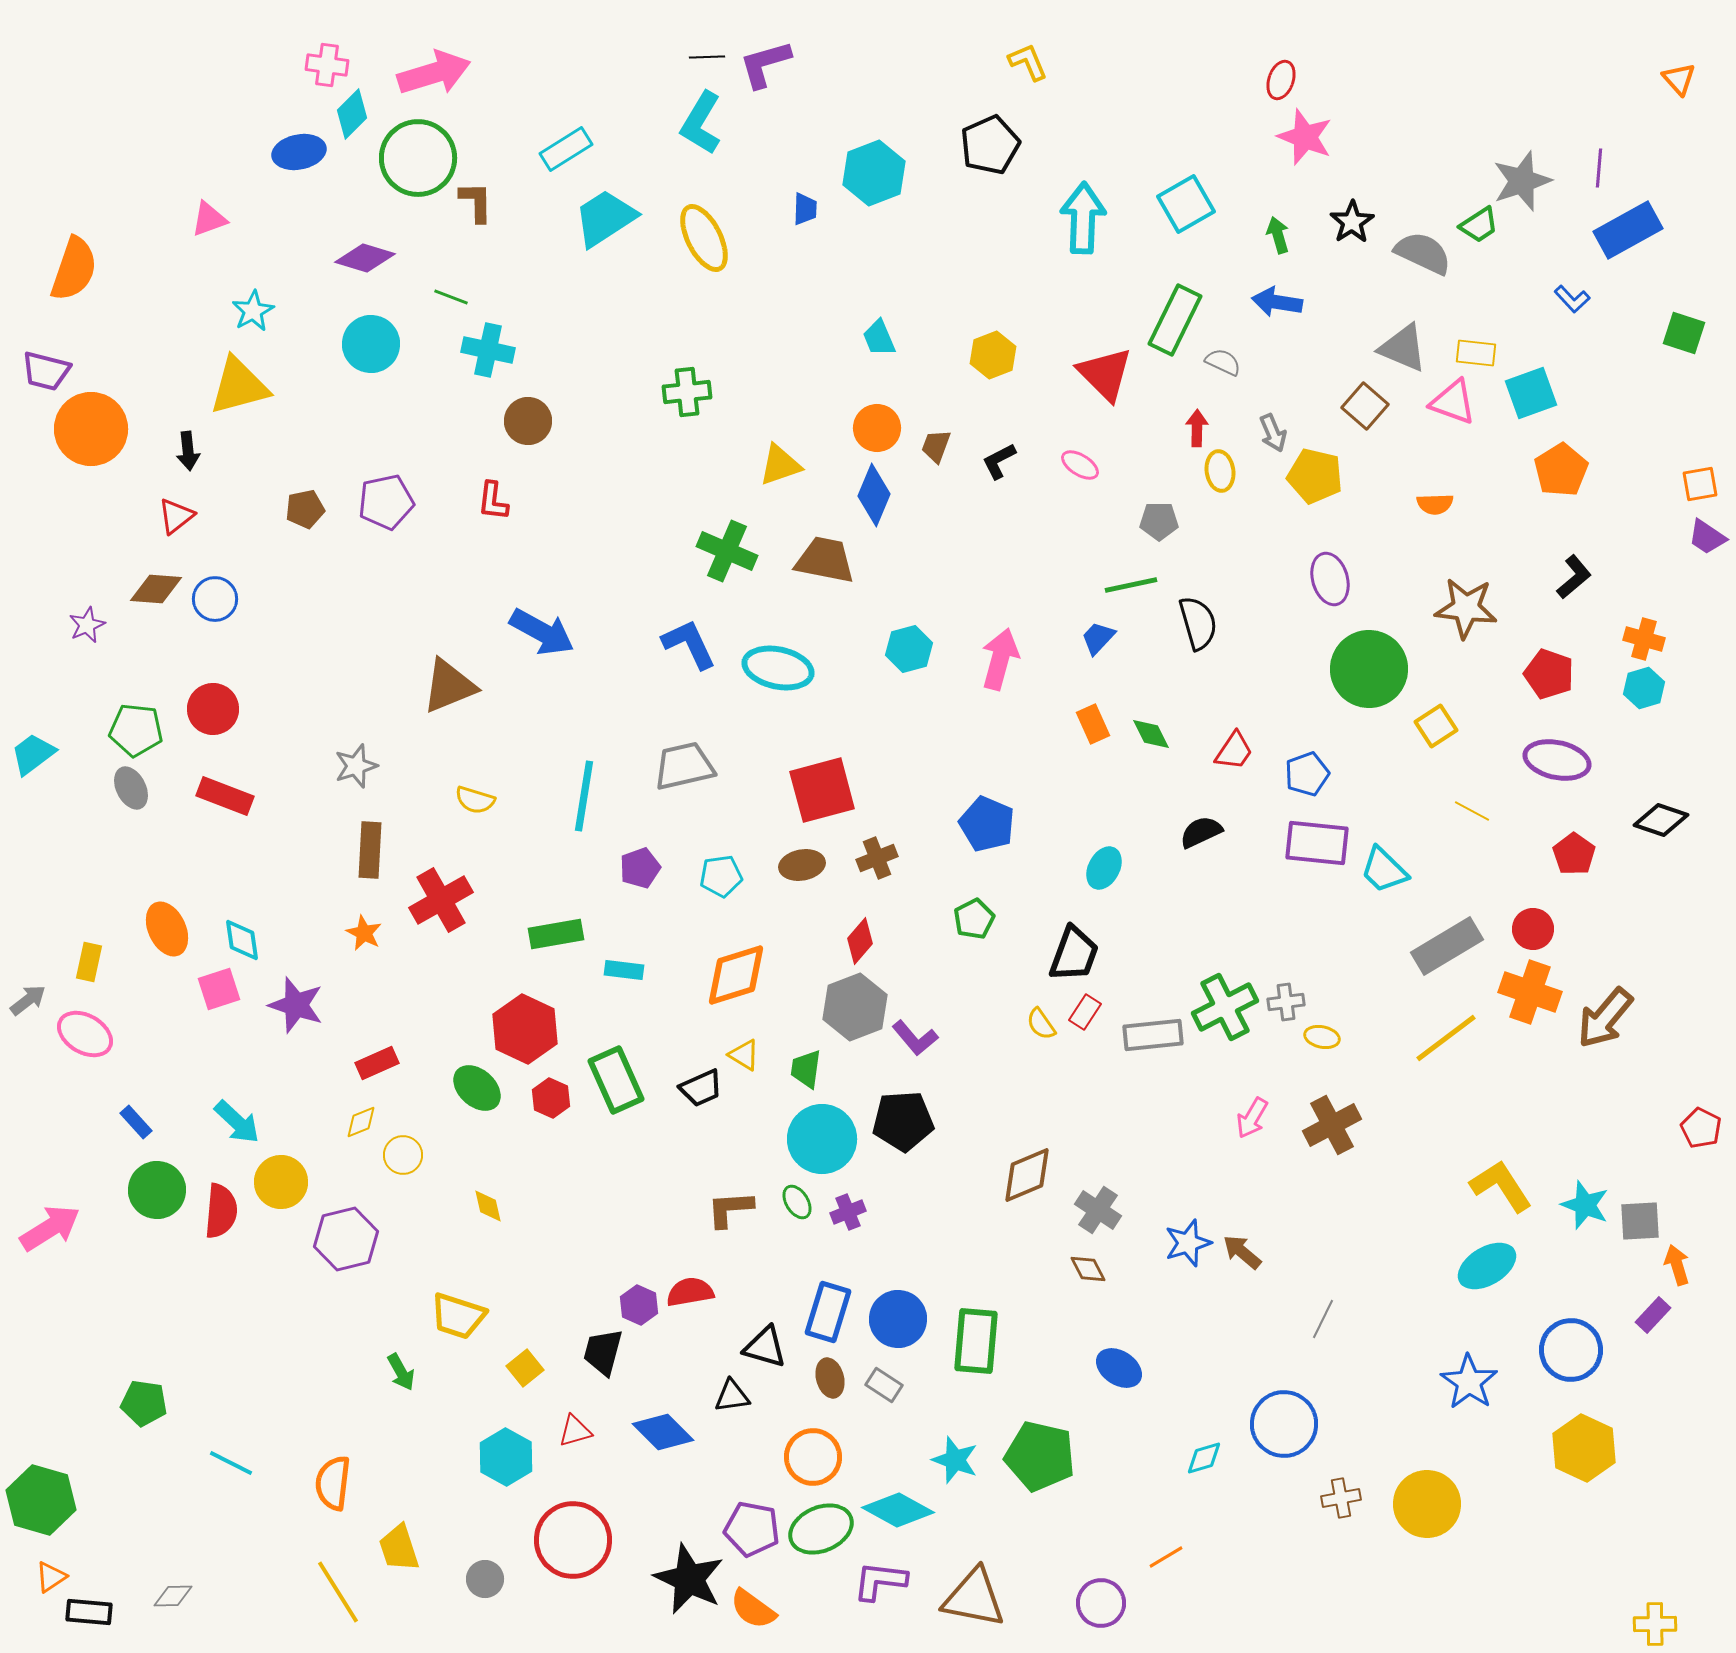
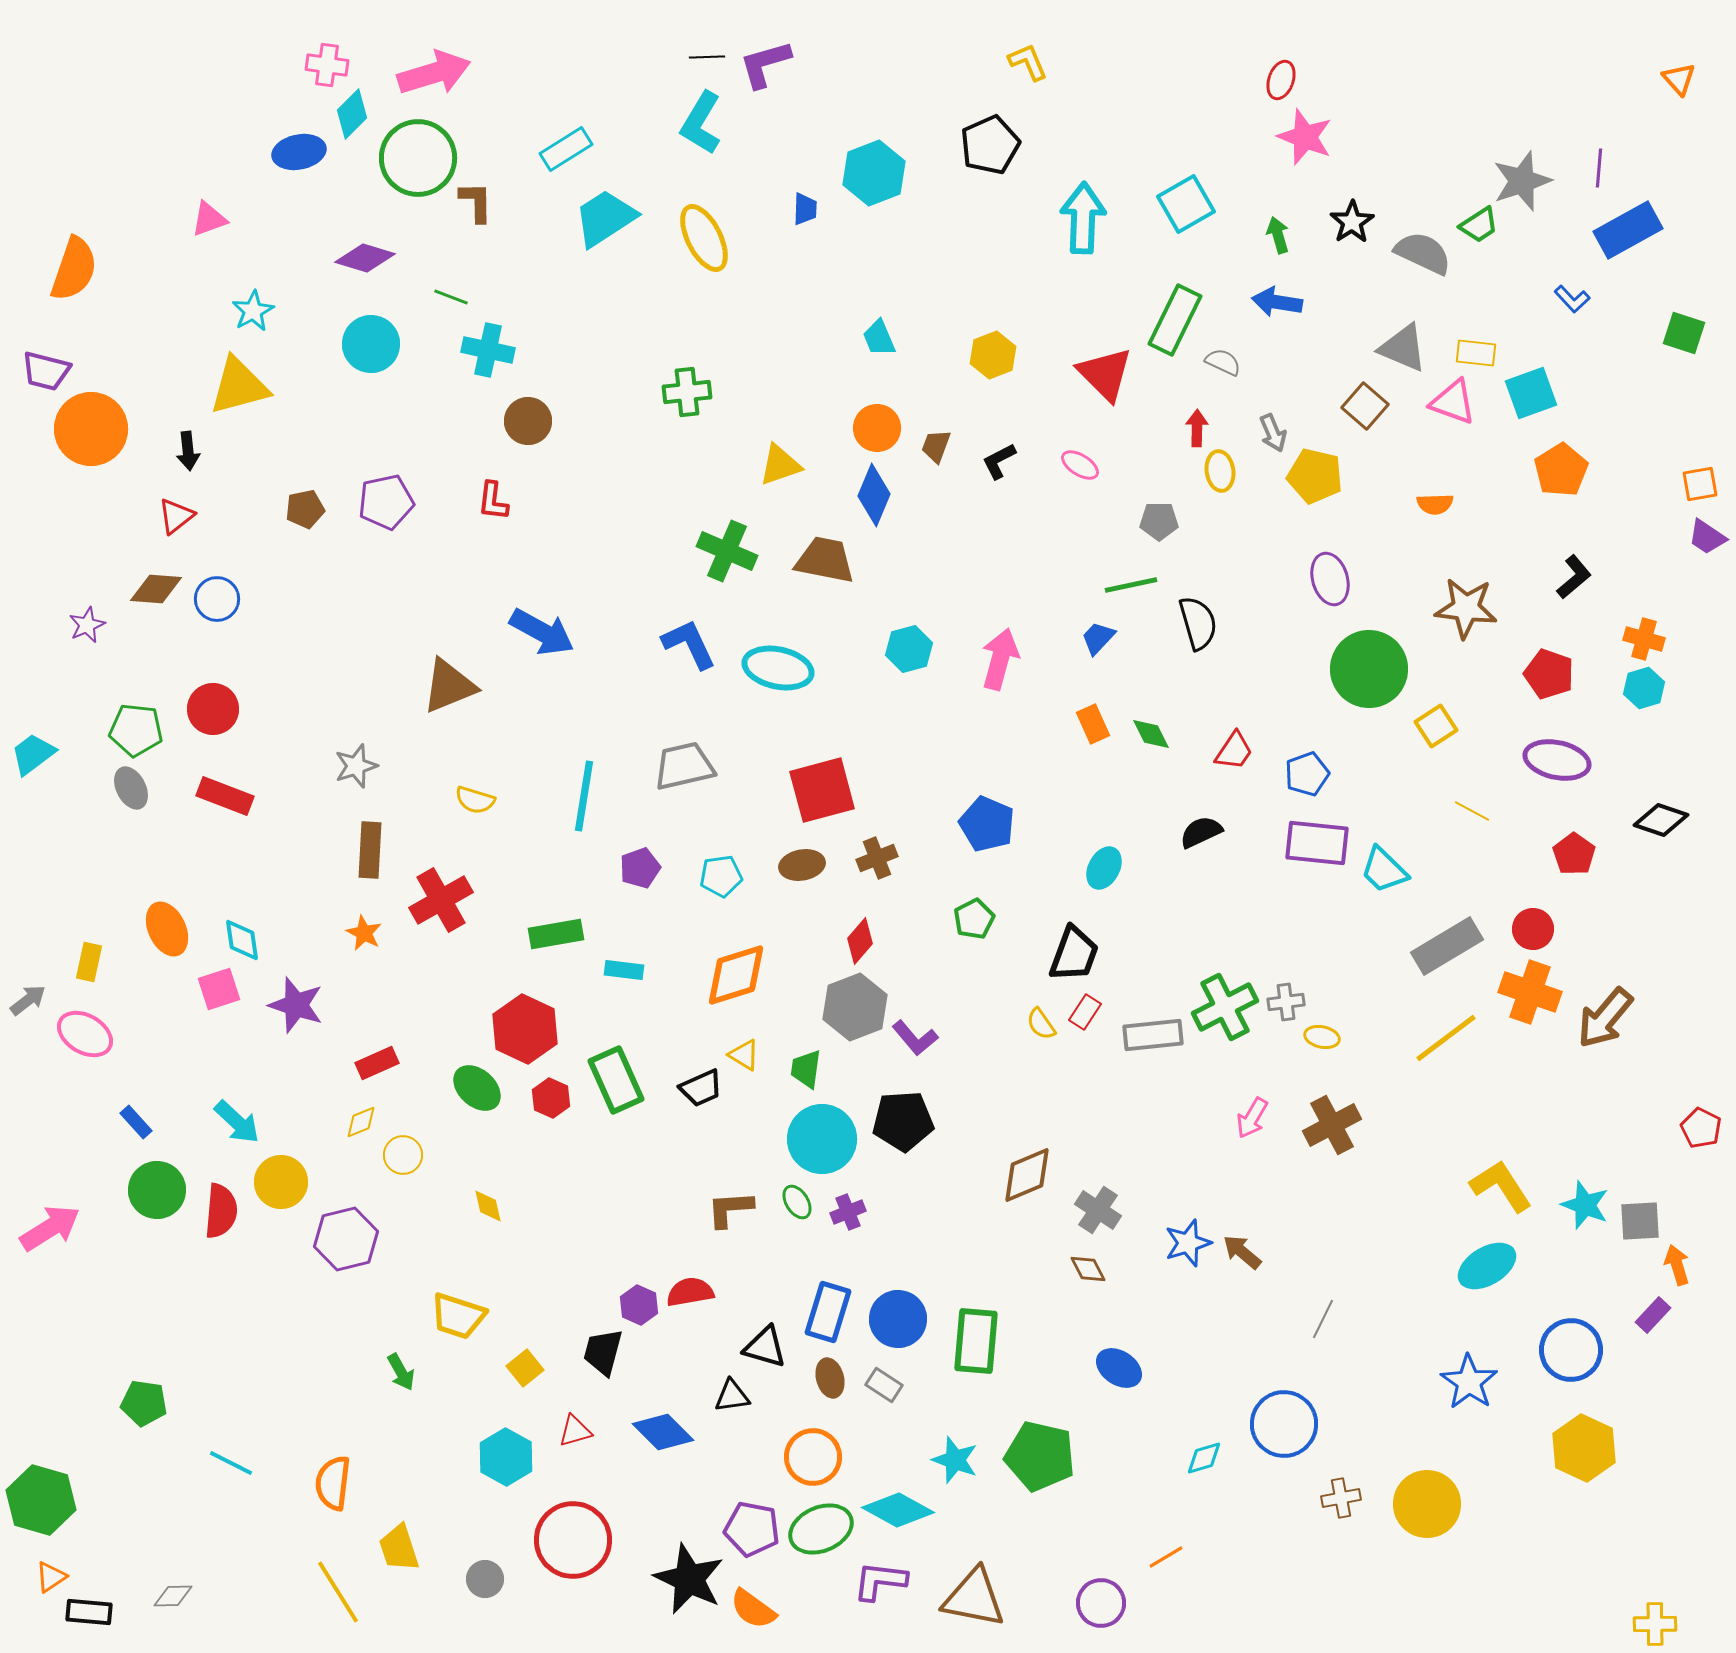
blue circle at (215, 599): moved 2 px right
